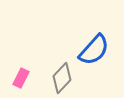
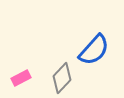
pink rectangle: rotated 36 degrees clockwise
